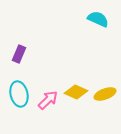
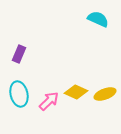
pink arrow: moved 1 px right, 1 px down
